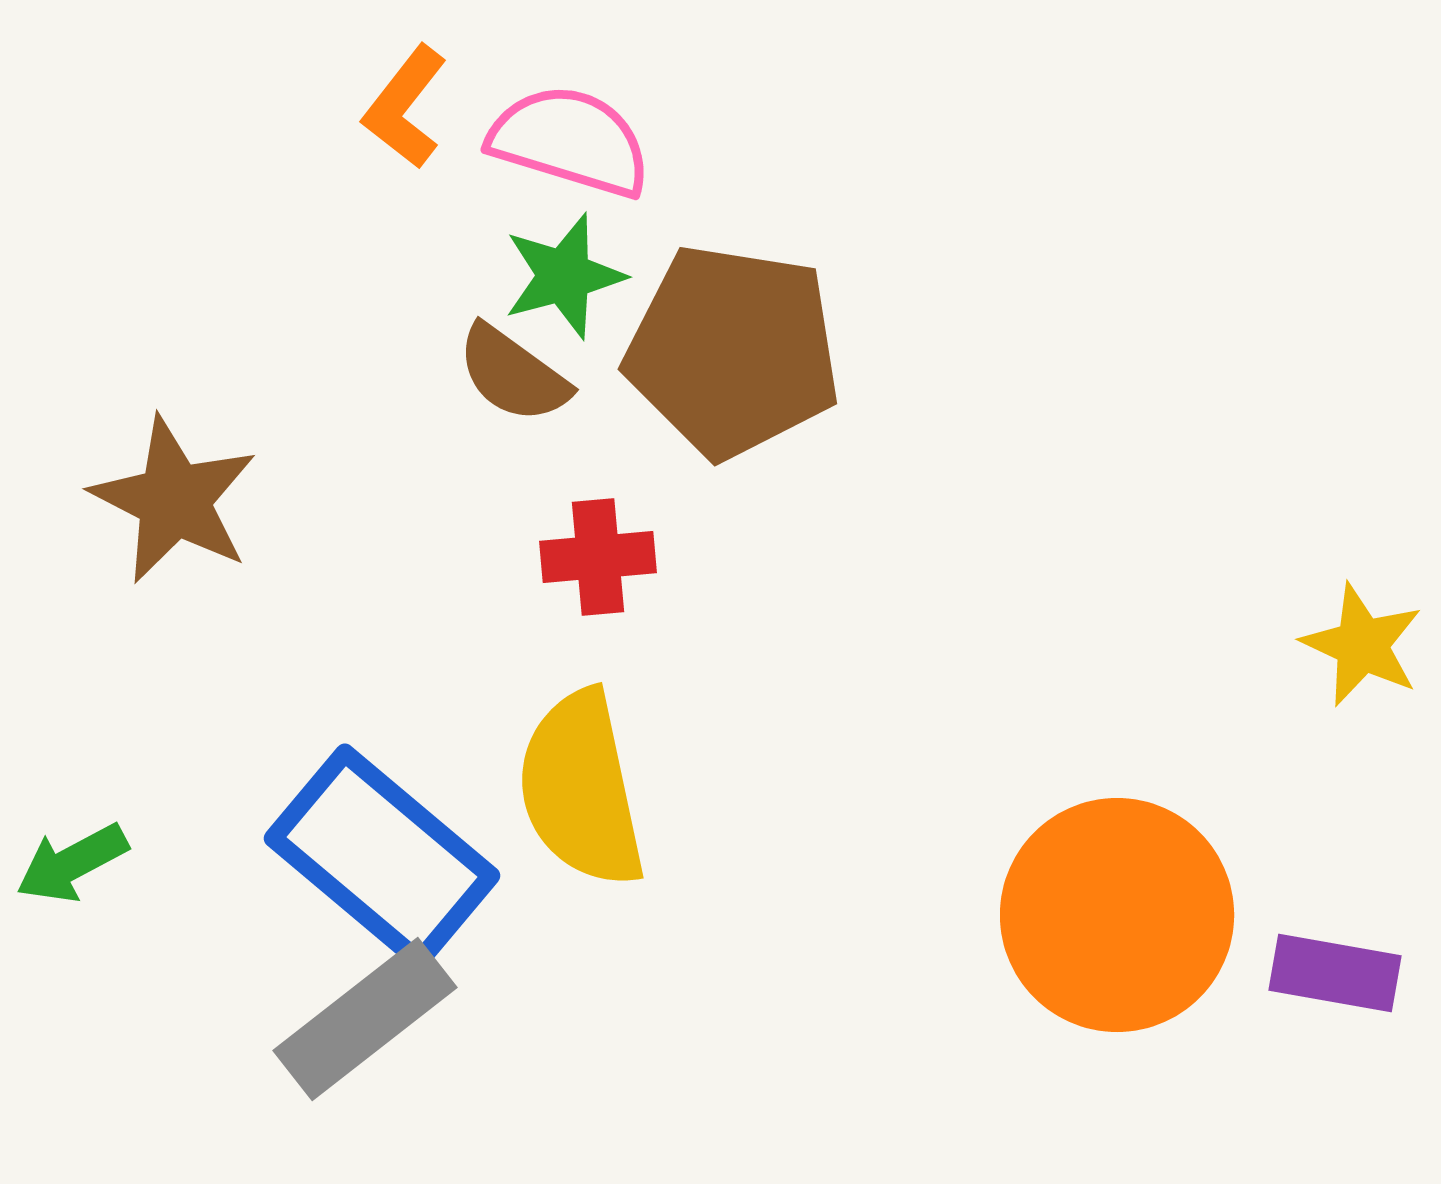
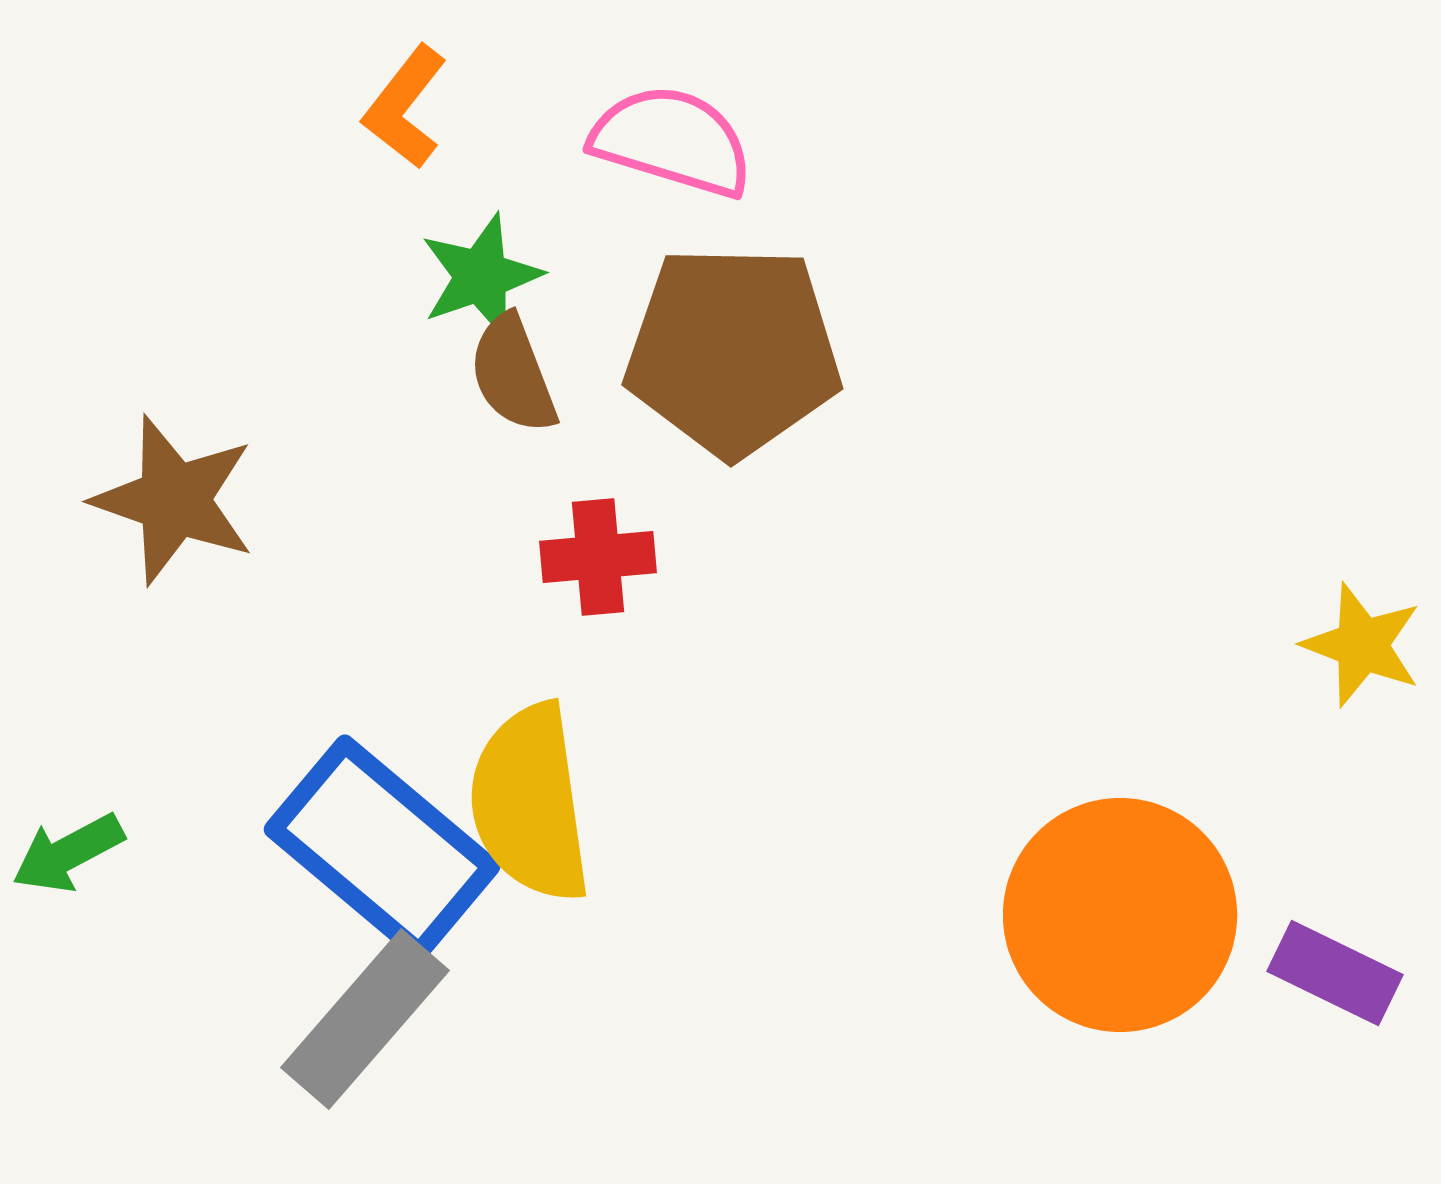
pink semicircle: moved 102 px right
green star: moved 83 px left; rotated 4 degrees counterclockwise
brown pentagon: rotated 8 degrees counterclockwise
brown semicircle: rotated 33 degrees clockwise
brown star: rotated 8 degrees counterclockwise
yellow star: rotated 4 degrees counterclockwise
yellow semicircle: moved 51 px left, 14 px down; rotated 4 degrees clockwise
blue rectangle: moved 9 px up
green arrow: moved 4 px left, 10 px up
orange circle: moved 3 px right
purple rectangle: rotated 16 degrees clockwise
gray rectangle: rotated 11 degrees counterclockwise
